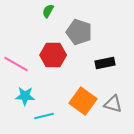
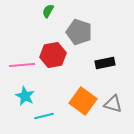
red hexagon: rotated 10 degrees counterclockwise
pink line: moved 6 px right, 1 px down; rotated 35 degrees counterclockwise
cyan star: rotated 24 degrees clockwise
